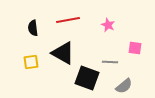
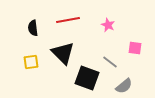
black triangle: rotated 15 degrees clockwise
gray line: rotated 35 degrees clockwise
